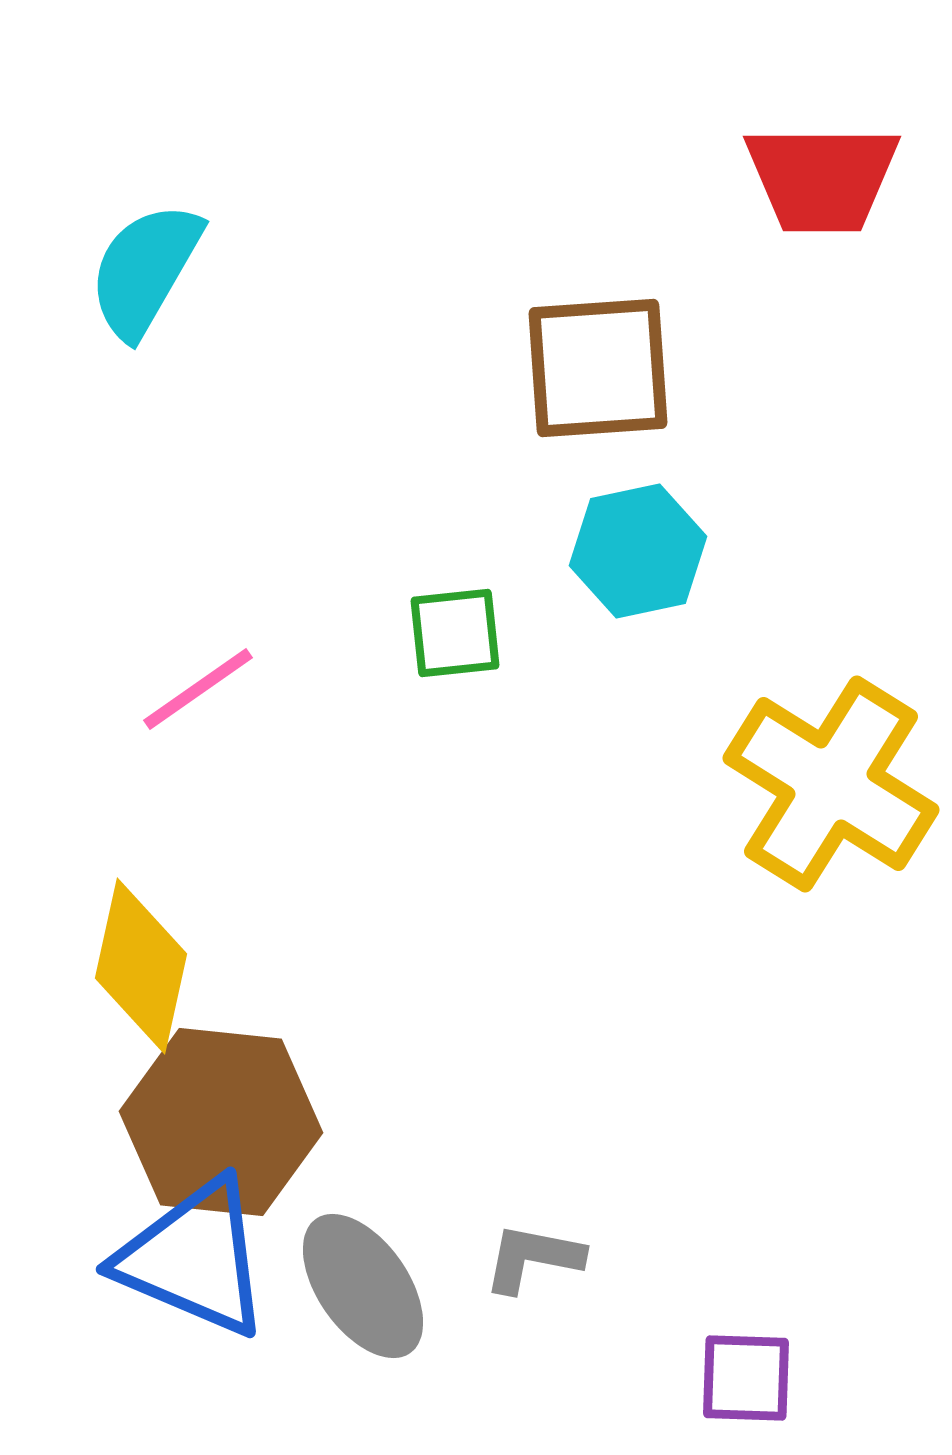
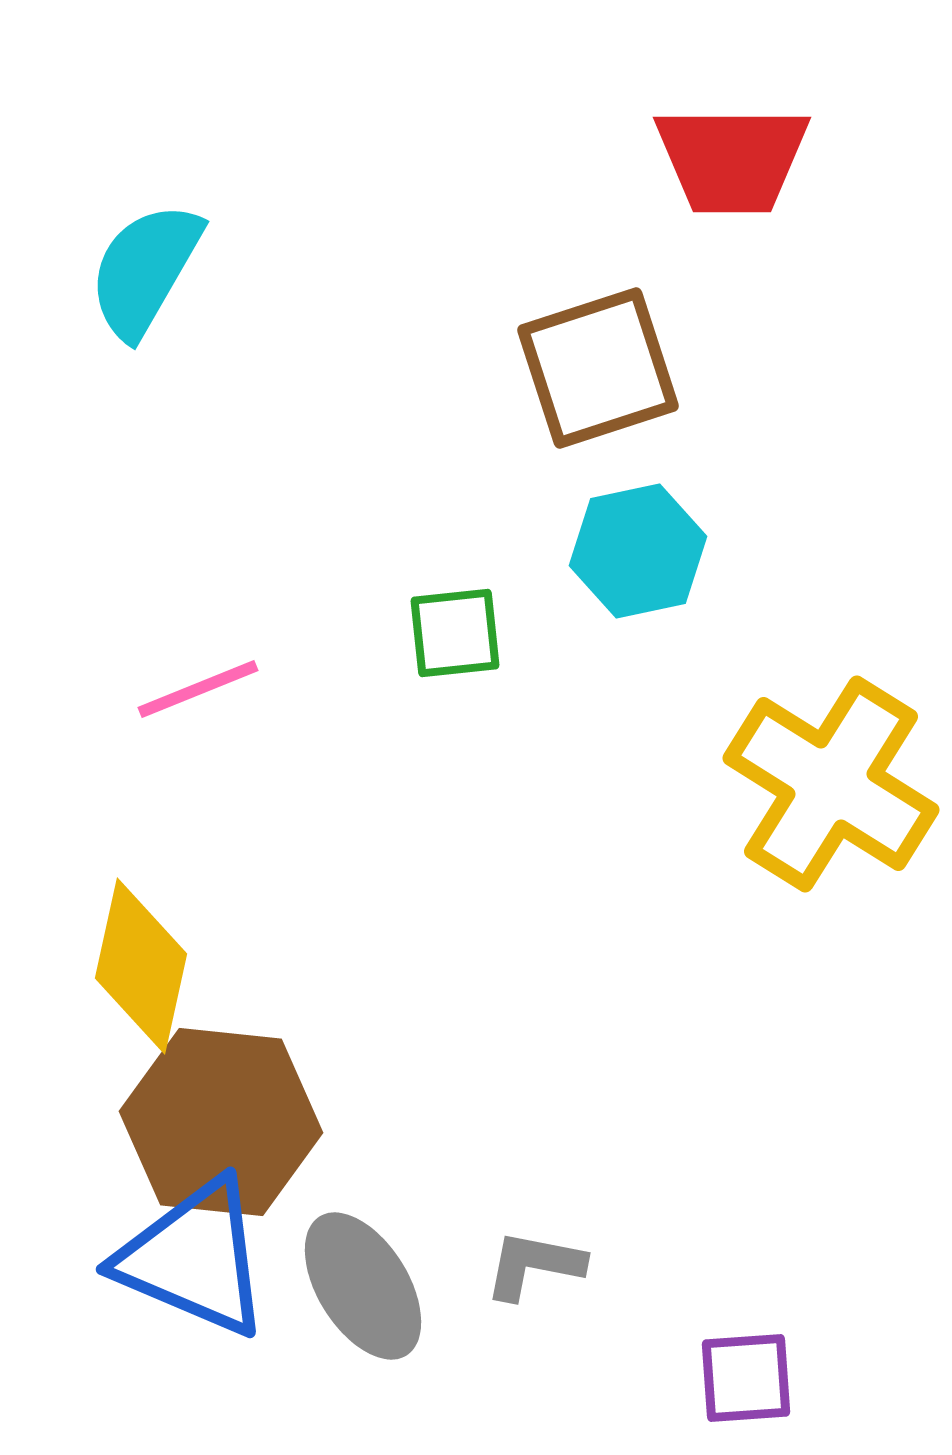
red trapezoid: moved 90 px left, 19 px up
brown square: rotated 14 degrees counterclockwise
pink line: rotated 13 degrees clockwise
gray L-shape: moved 1 px right, 7 px down
gray ellipse: rotated 3 degrees clockwise
purple square: rotated 6 degrees counterclockwise
